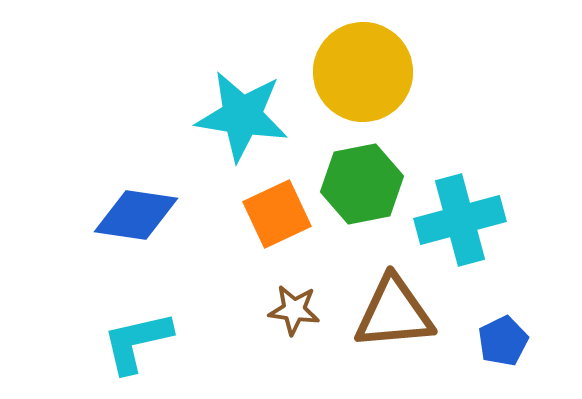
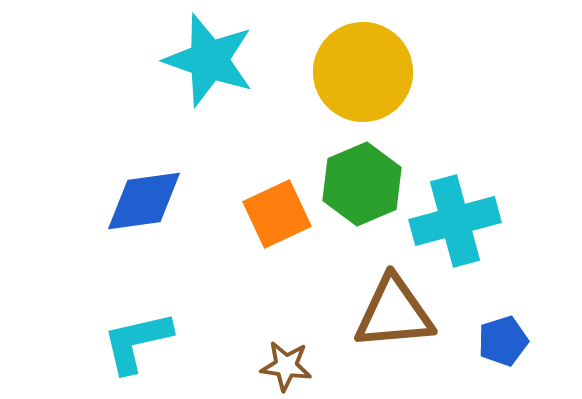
cyan star: moved 33 px left, 56 px up; rotated 10 degrees clockwise
green hexagon: rotated 12 degrees counterclockwise
blue diamond: moved 8 px right, 14 px up; rotated 16 degrees counterclockwise
cyan cross: moved 5 px left, 1 px down
brown star: moved 8 px left, 56 px down
blue pentagon: rotated 9 degrees clockwise
